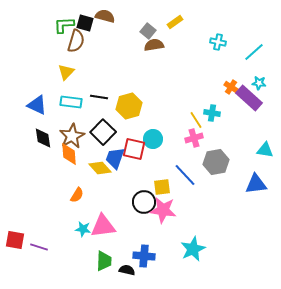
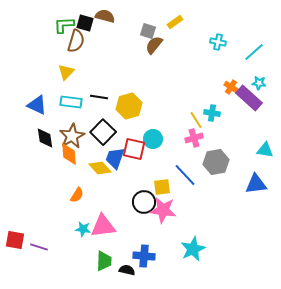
gray square at (148, 31): rotated 21 degrees counterclockwise
brown semicircle at (154, 45): rotated 42 degrees counterclockwise
black diamond at (43, 138): moved 2 px right
